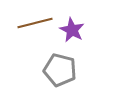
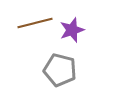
purple star: rotated 25 degrees clockwise
